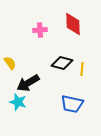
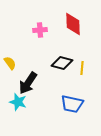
yellow line: moved 1 px up
black arrow: rotated 25 degrees counterclockwise
